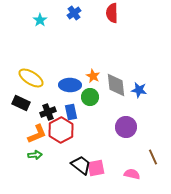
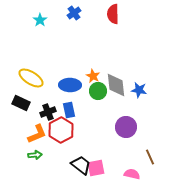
red semicircle: moved 1 px right, 1 px down
green circle: moved 8 px right, 6 px up
blue rectangle: moved 2 px left, 2 px up
brown line: moved 3 px left
